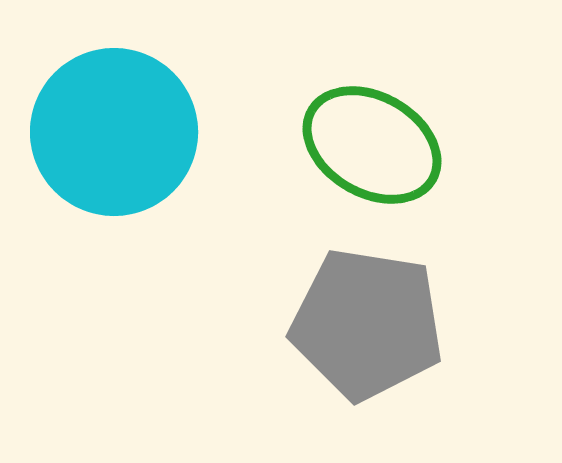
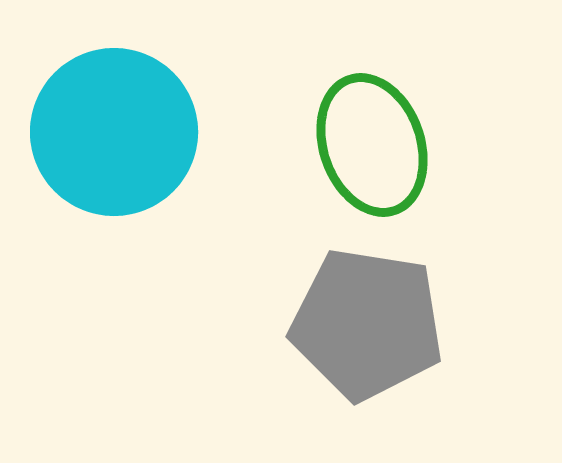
green ellipse: rotated 41 degrees clockwise
